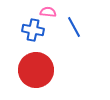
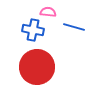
blue line: rotated 45 degrees counterclockwise
red circle: moved 1 px right, 3 px up
